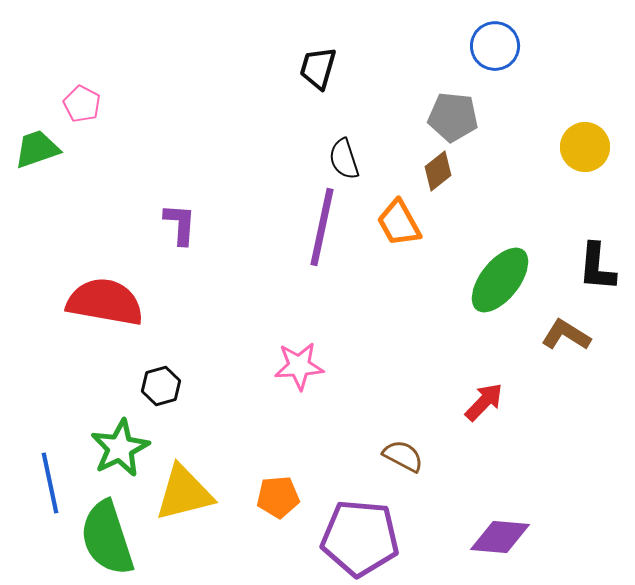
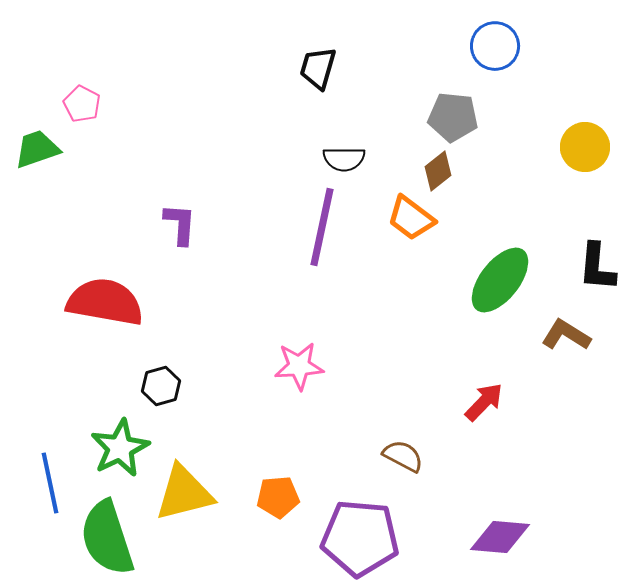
black semicircle: rotated 72 degrees counterclockwise
orange trapezoid: moved 12 px right, 5 px up; rotated 24 degrees counterclockwise
